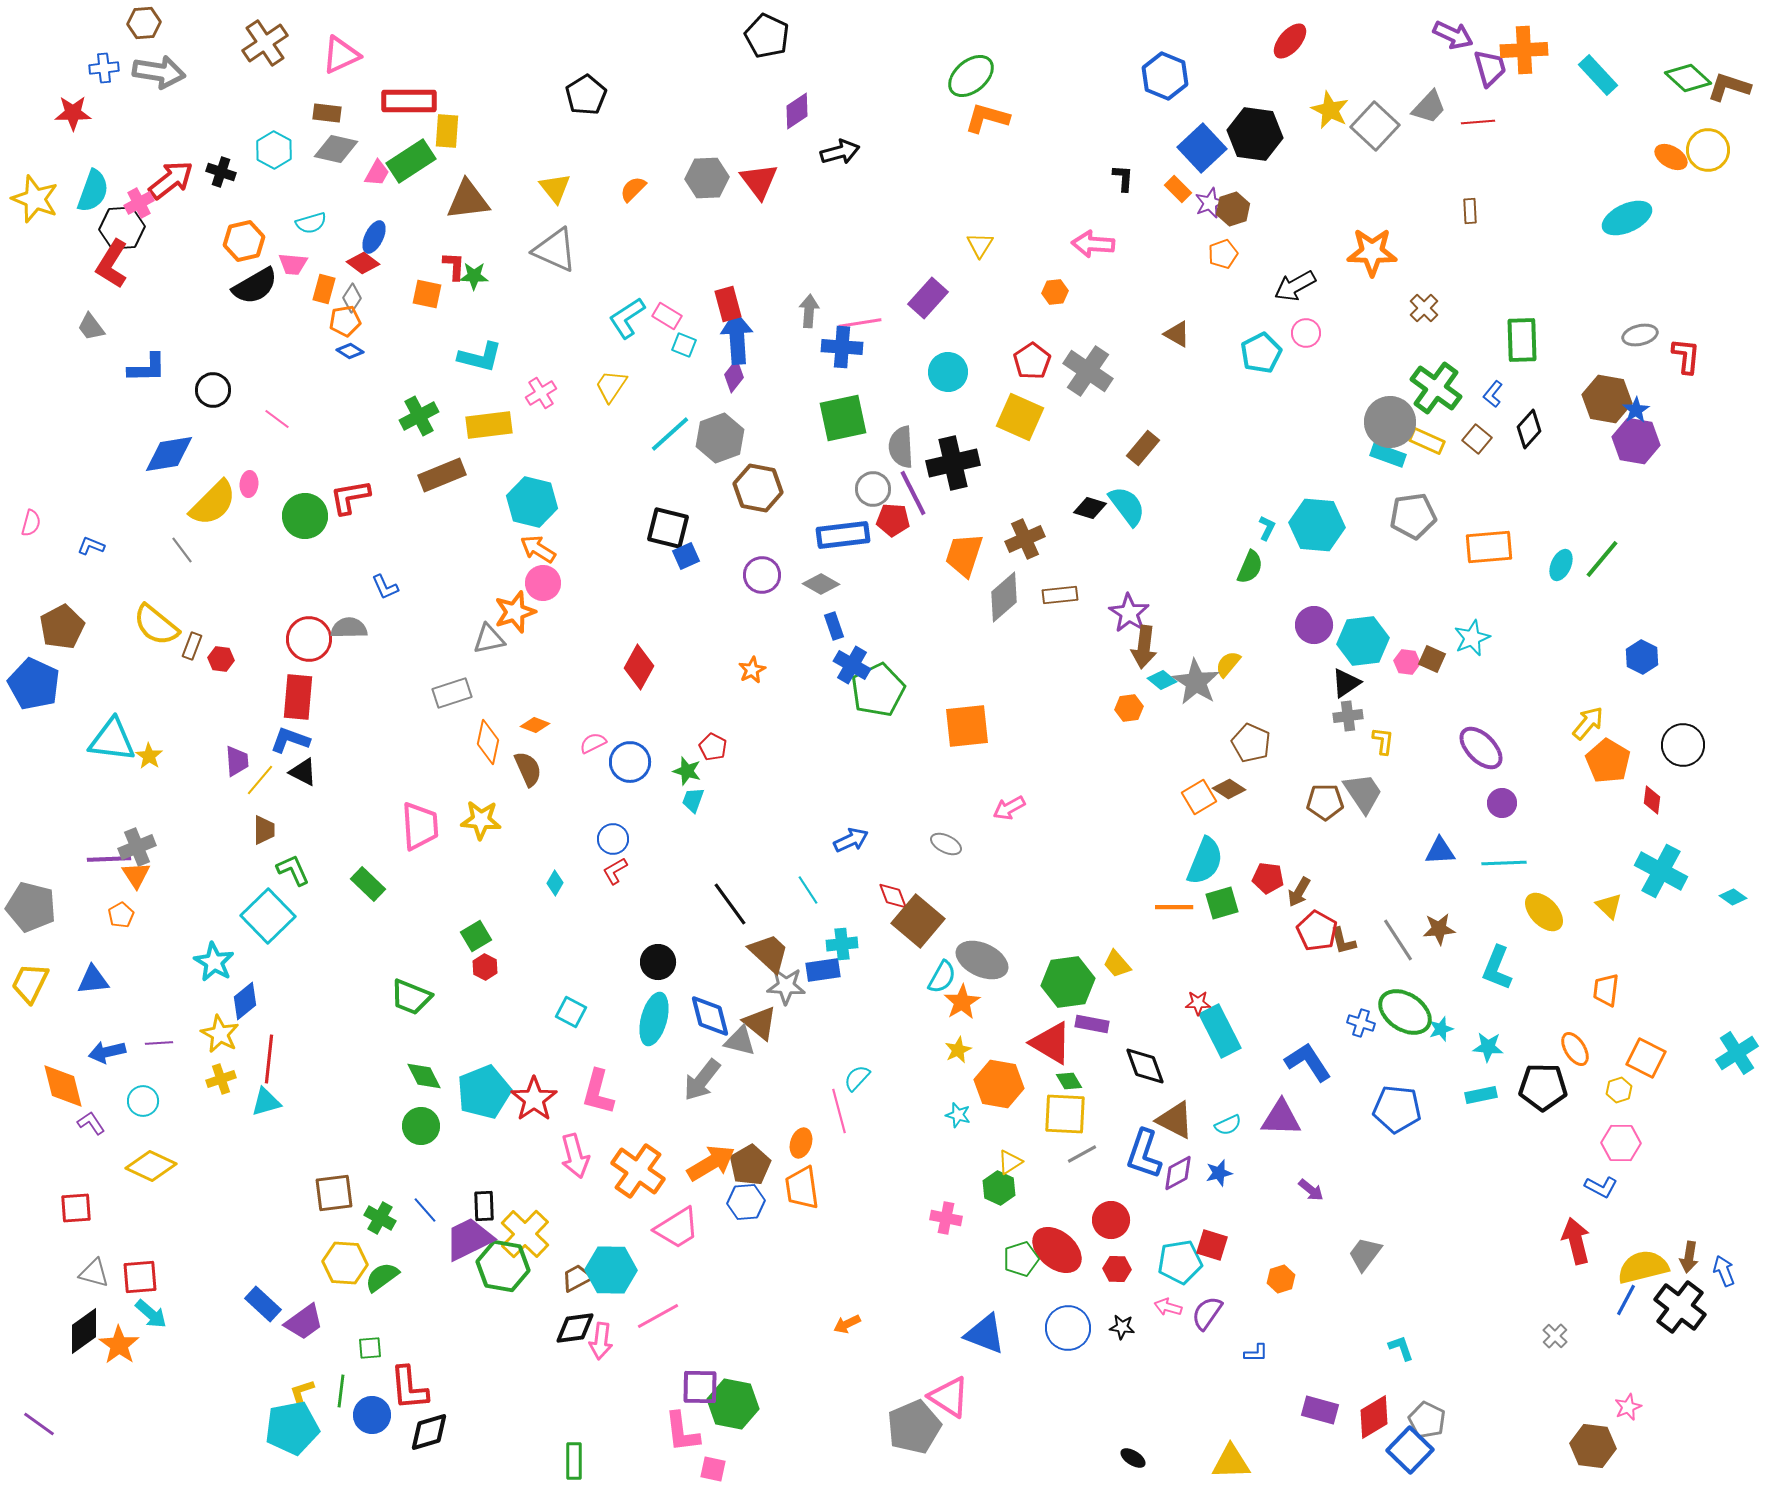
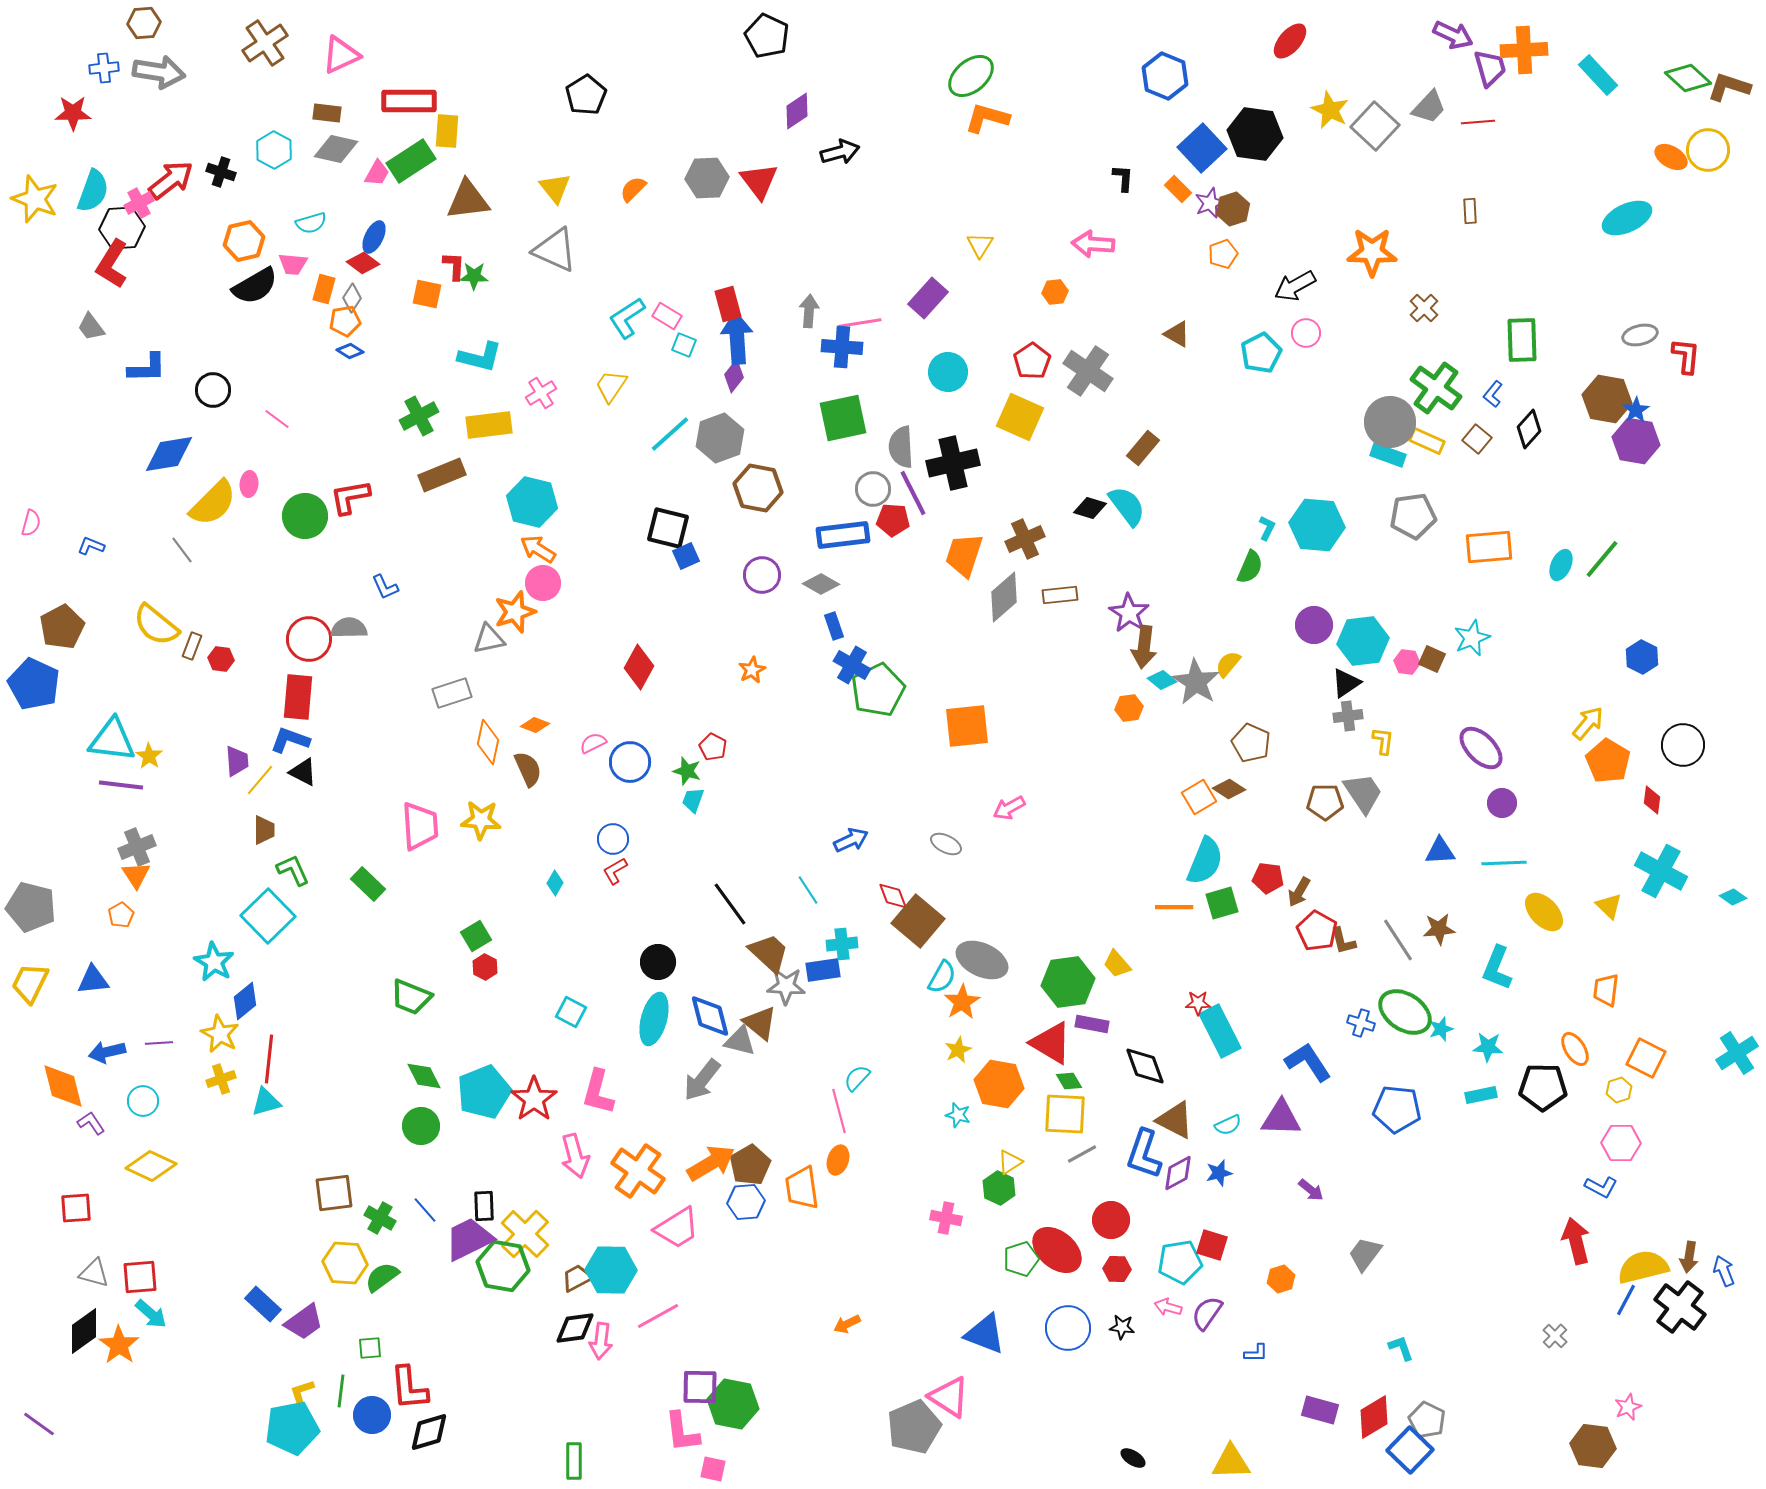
purple line at (109, 859): moved 12 px right, 74 px up; rotated 9 degrees clockwise
orange ellipse at (801, 1143): moved 37 px right, 17 px down
